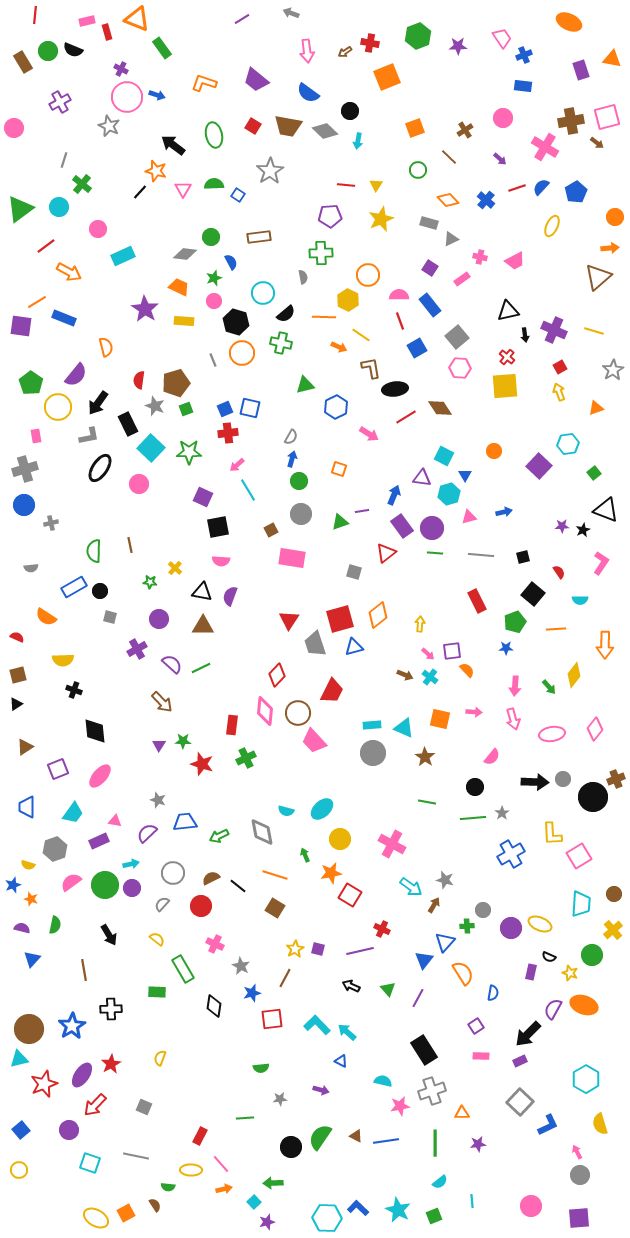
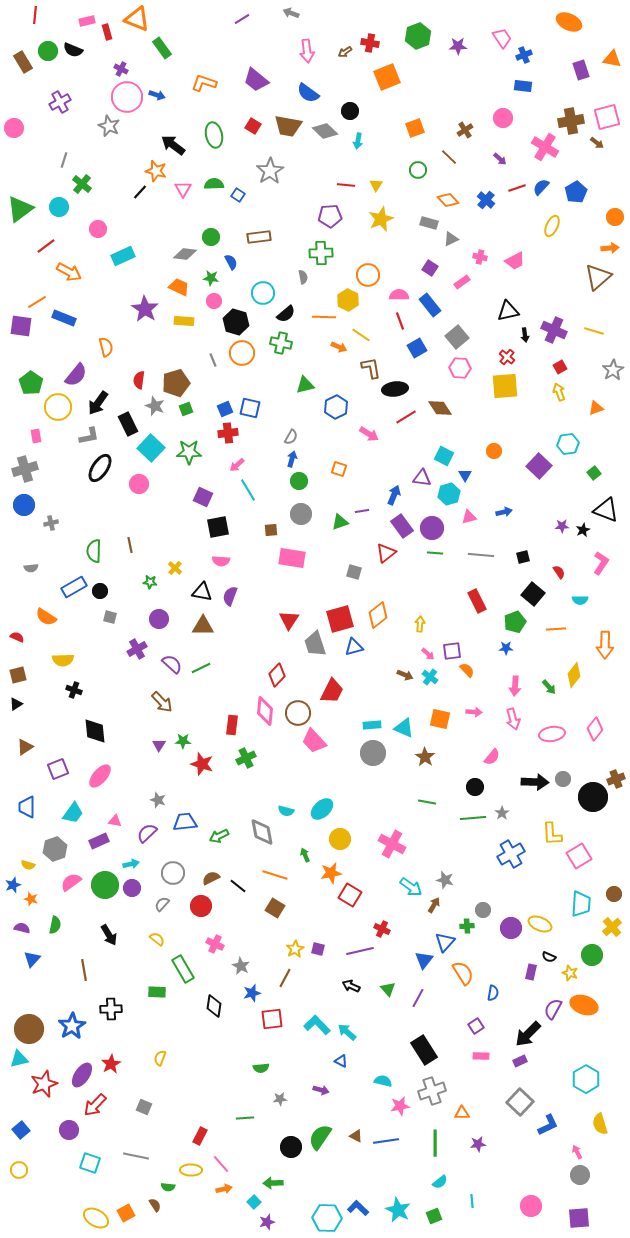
green star at (214, 278): moved 3 px left; rotated 28 degrees clockwise
pink rectangle at (462, 279): moved 3 px down
brown square at (271, 530): rotated 24 degrees clockwise
yellow cross at (613, 930): moved 1 px left, 3 px up
